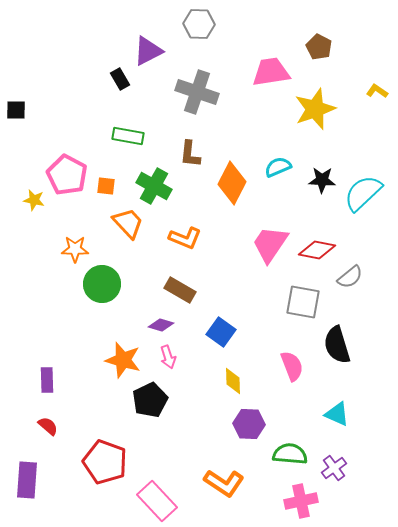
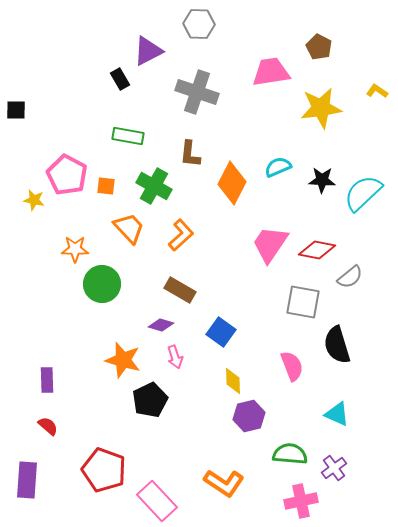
yellow star at (315, 109): moved 6 px right, 1 px up; rotated 12 degrees clockwise
orange trapezoid at (128, 223): moved 1 px right, 5 px down
orange L-shape at (185, 238): moved 4 px left, 3 px up; rotated 64 degrees counterclockwise
pink arrow at (168, 357): moved 7 px right
purple hexagon at (249, 424): moved 8 px up; rotated 16 degrees counterclockwise
red pentagon at (105, 462): moved 1 px left, 8 px down
